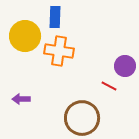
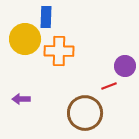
blue rectangle: moved 9 px left
yellow circle: moved 3 px down
orange cross: rotated 8 degrees counterclockwise
red line: rotated 49 degrees counterclockwise
brown circle: moved 3 px right, 5 px up
